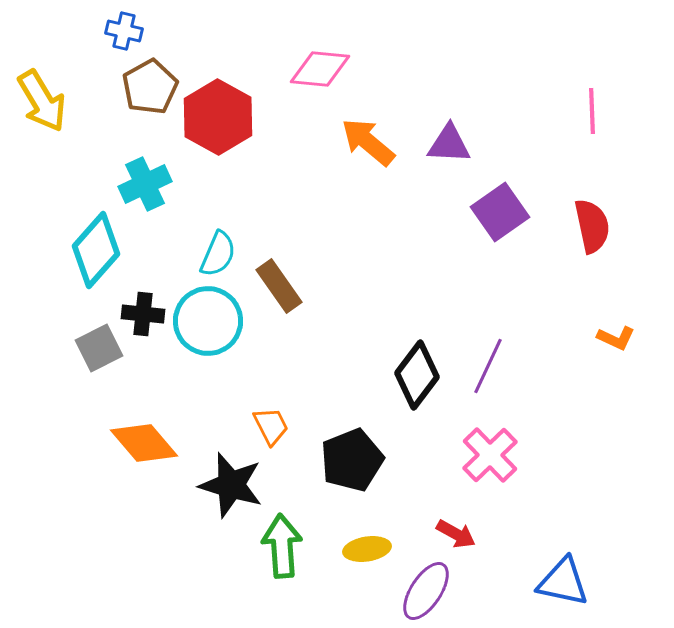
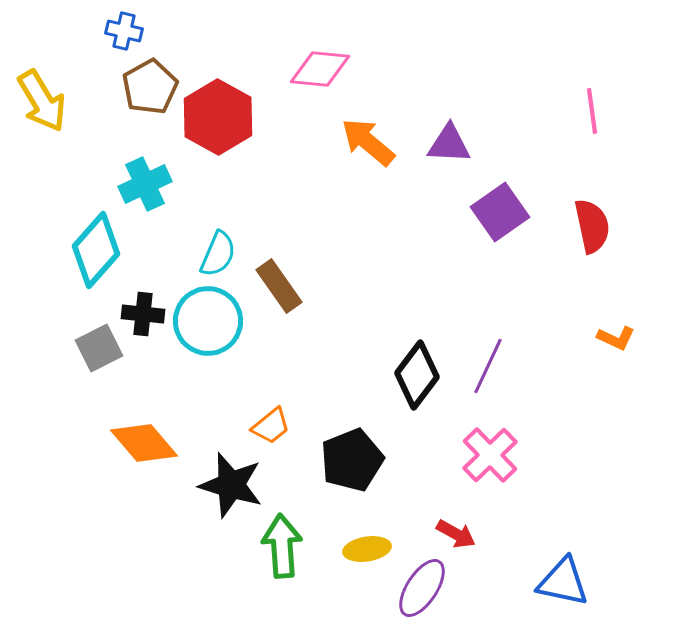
pink line: rotated 6 degrees counterclockwise
orange trapezoid: rotated 78 degrees clockwise
purple ellipse: moved 4 px left, 3 px up
